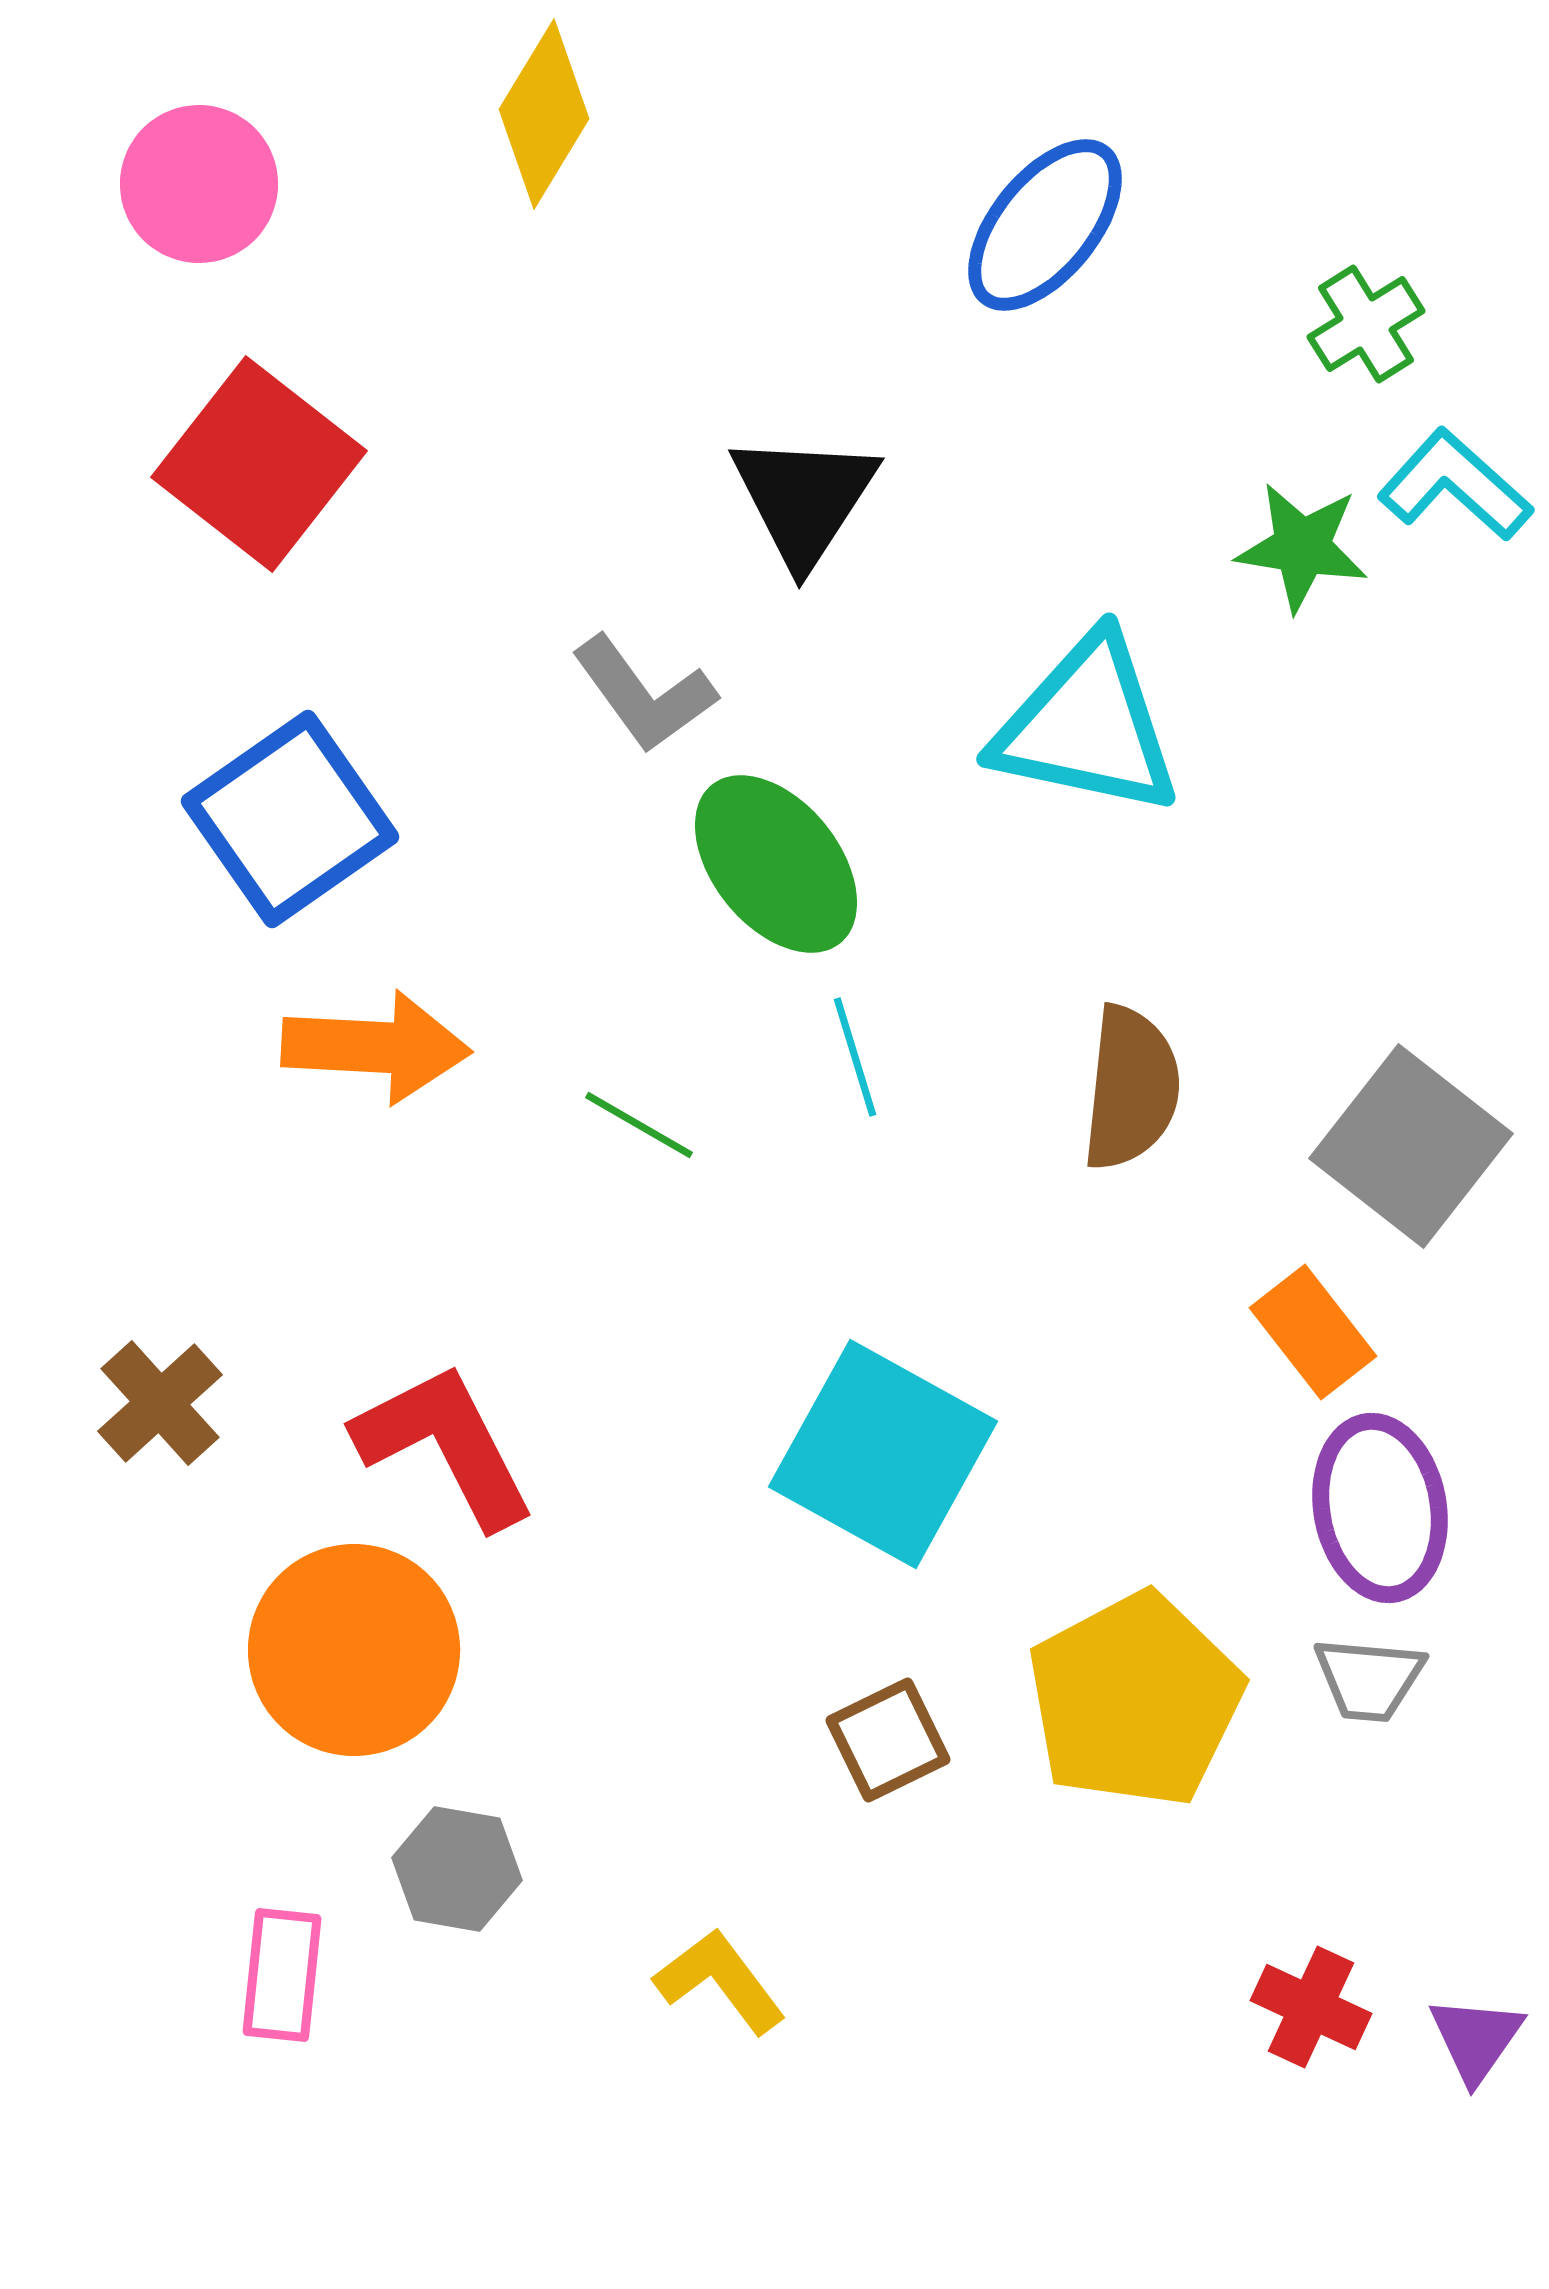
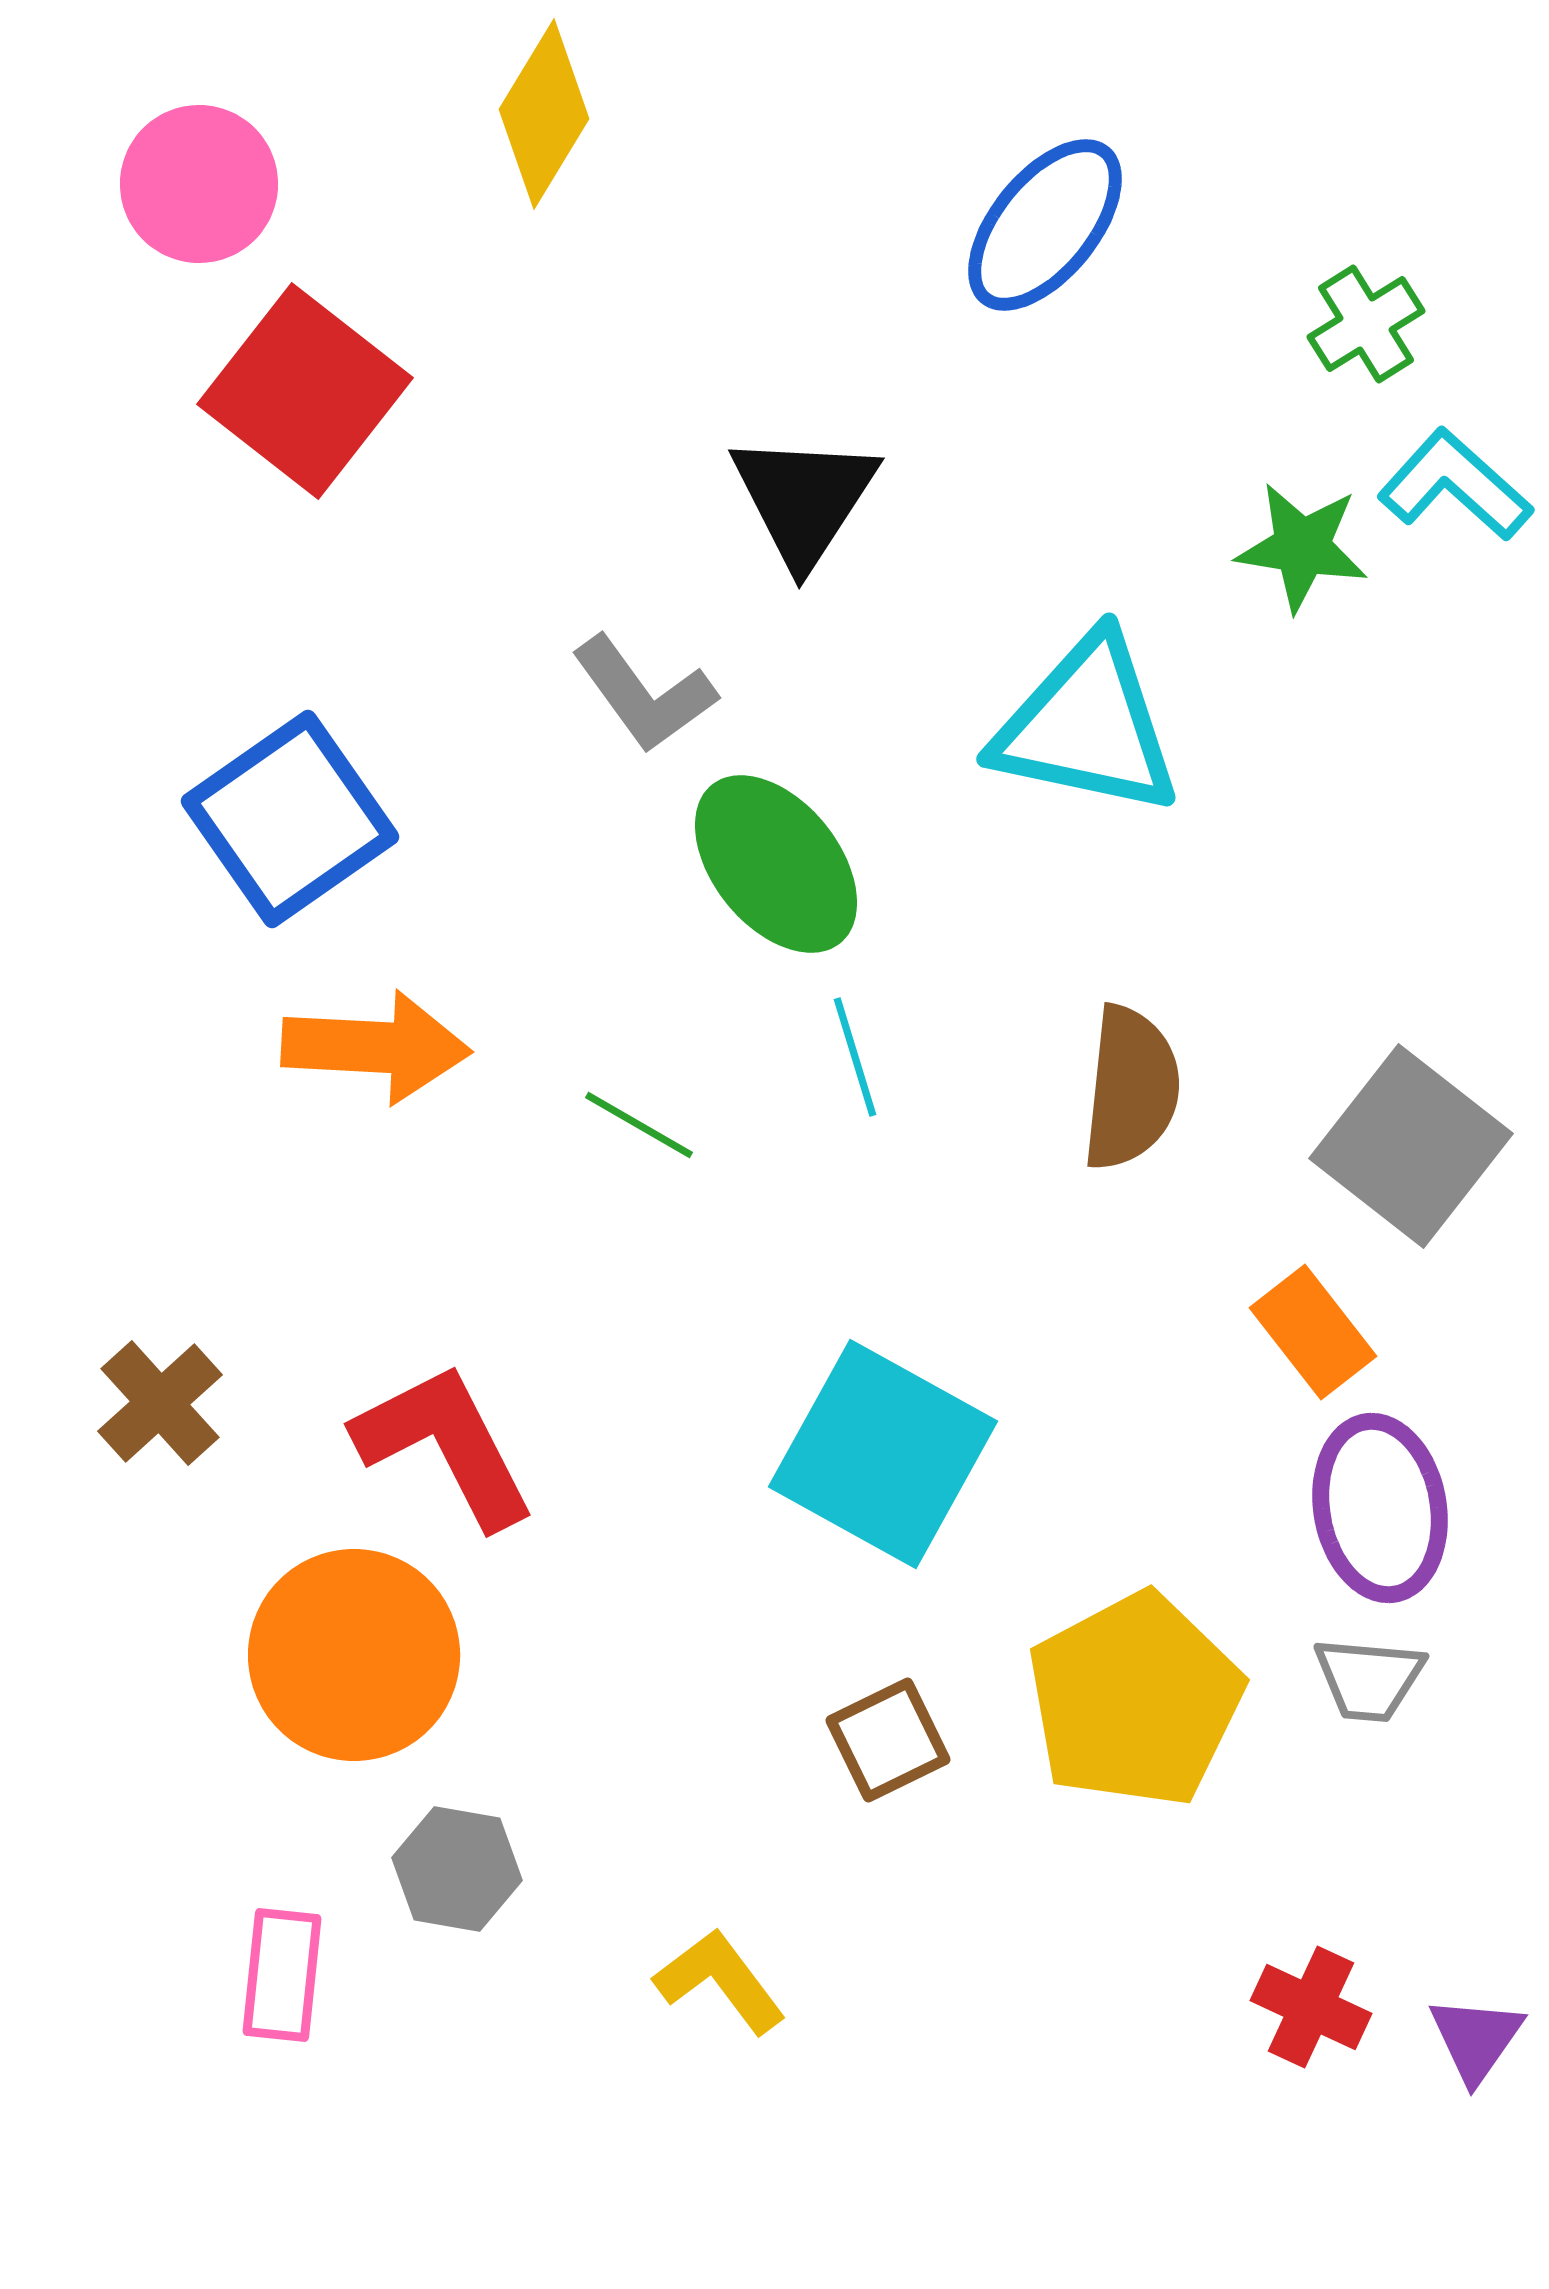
red square: moved 46 px right, 73 px up
orange circle: moved 5 px down
